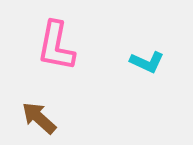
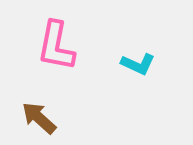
cyan L-shape: moved 9 px left, 2 px down
